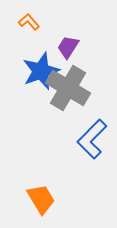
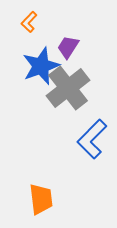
orange L-shape: rotated 95 degrees counterclockwise
blue star: moved 5 px up
gray cross: rotated 21 degrees clockwise
orange trapezoid: rotated 24 degrees clockwise
